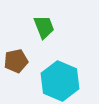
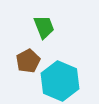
brown pentagon: moved 12 px right; rotated 15 degrees counterclockwise
